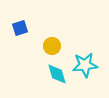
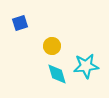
blue square: moved 5 px up
cyan star: moved 1 px right, 1 px down
